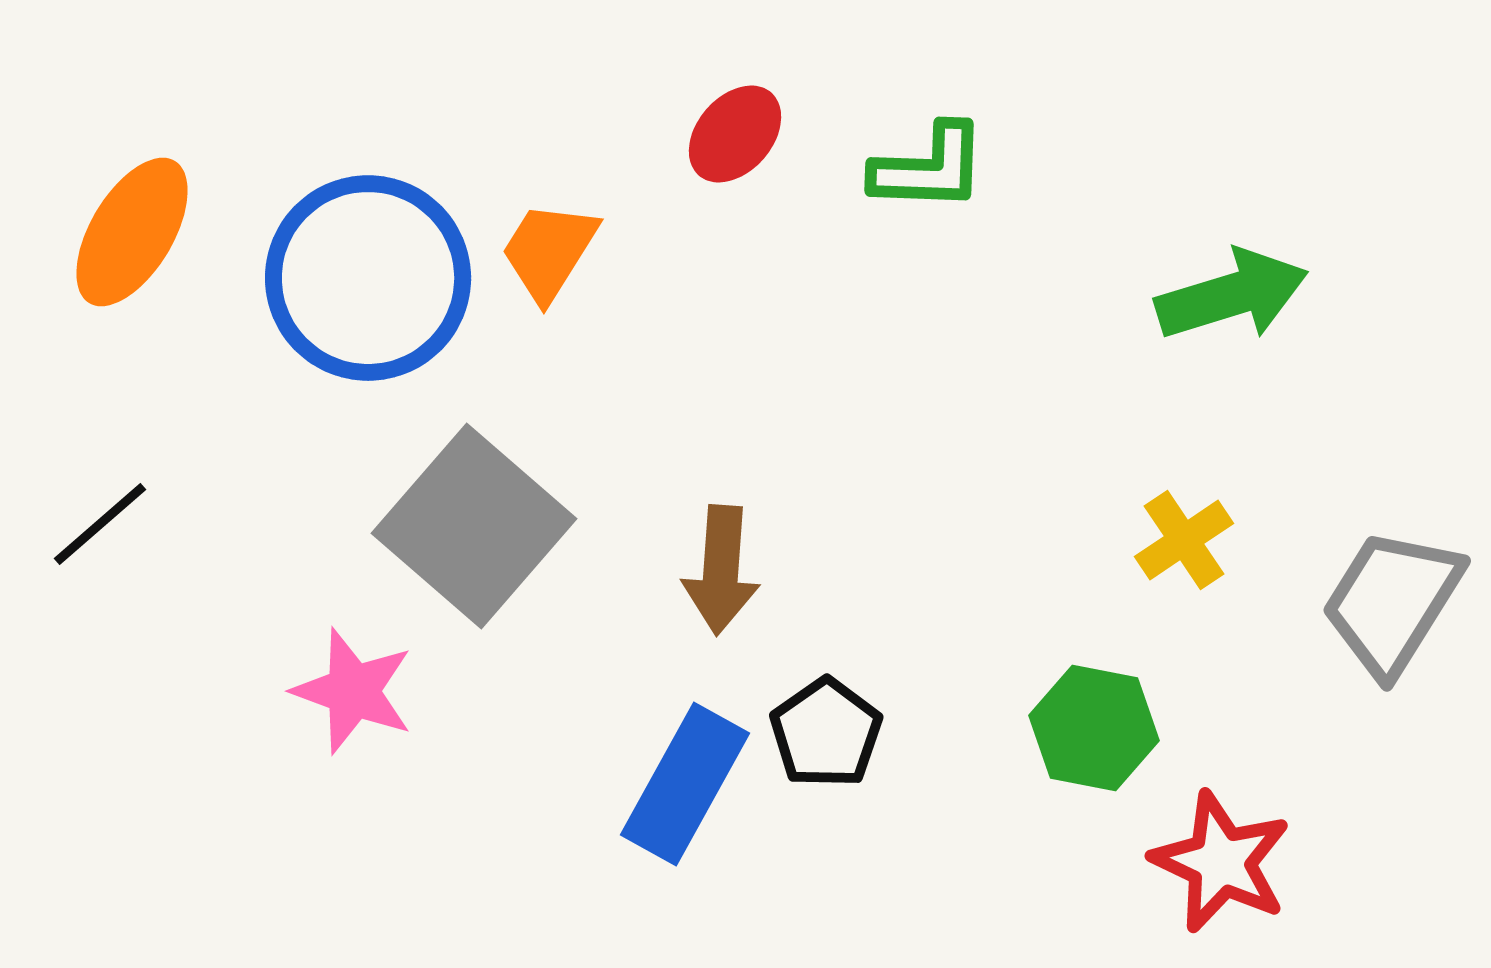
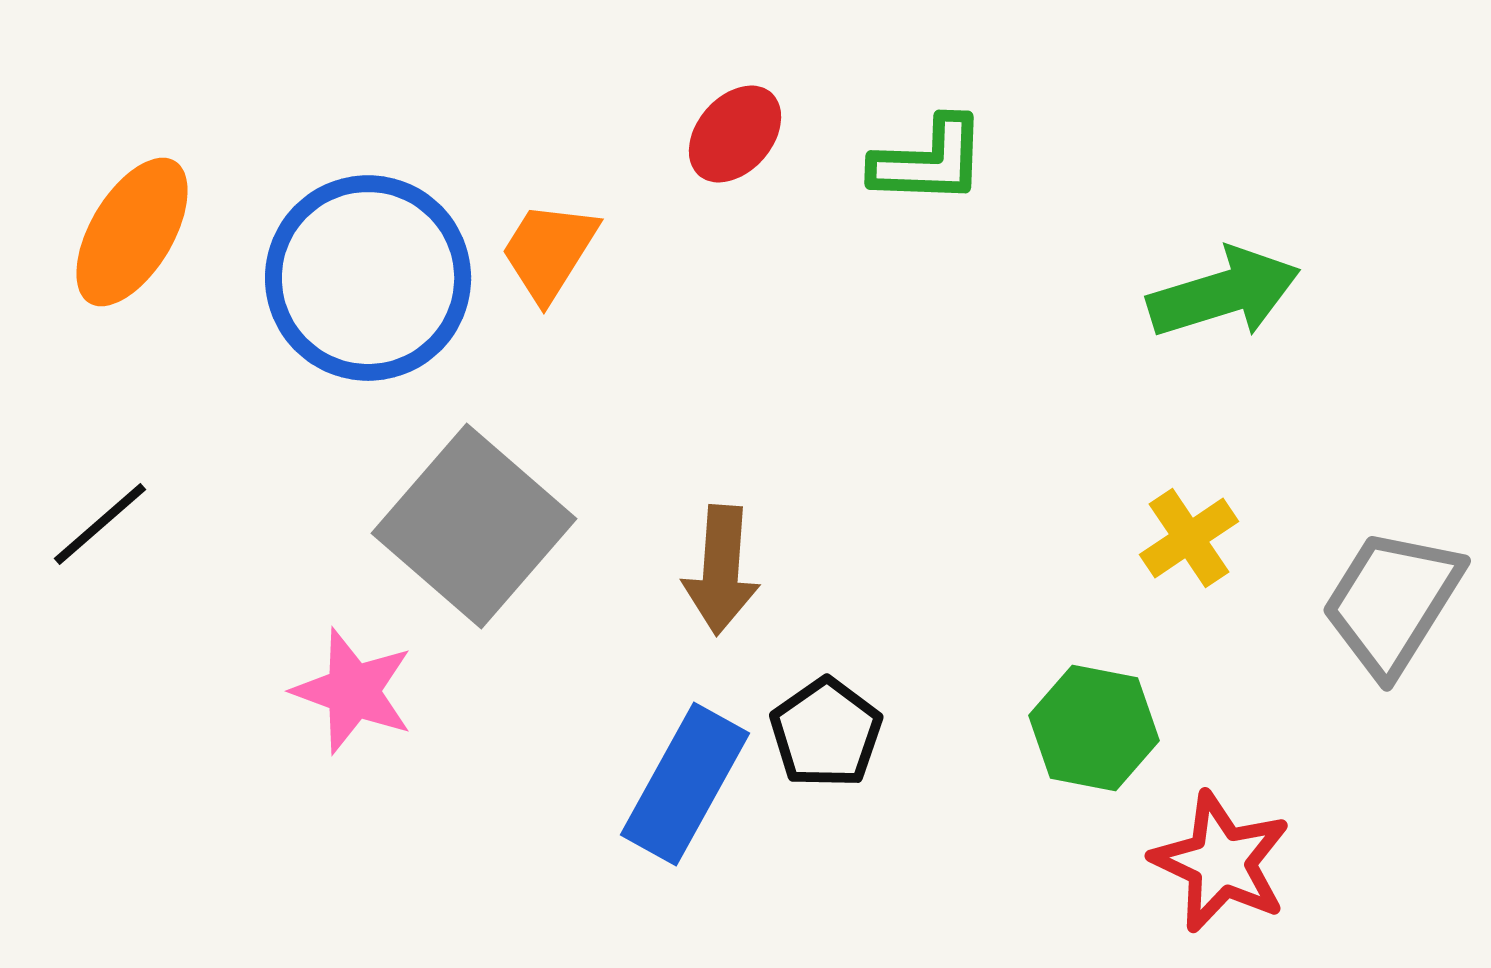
green L-shape: moved 7 px up
green arrow: moved 8 px left, 2 px up
yellow cross: moved 5 px right, 2 px up
